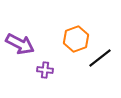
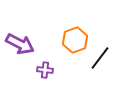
orange hexagon: moved 1 px left, 1 px down
black line: rotated 15 degrees counterclockwise
